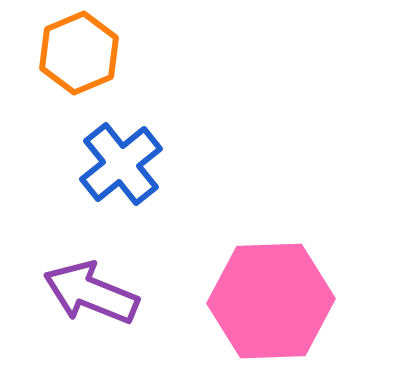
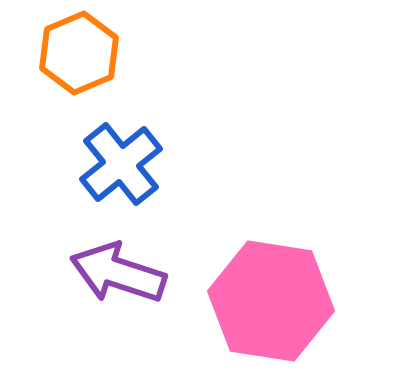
purple arrow: moved 27 px right, 20 px up; rotated 4 degrees counterclockwise
pink hexagon: rotated 11 degrees clockwise
